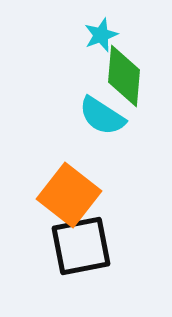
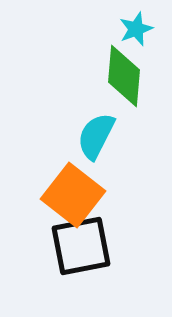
cyan star: moved 35 px right, 6 px up
cyan semicircle: moved 6 px left, 20 px down; rotated 84 degrees clockwise
orange square: moved 4 px right
